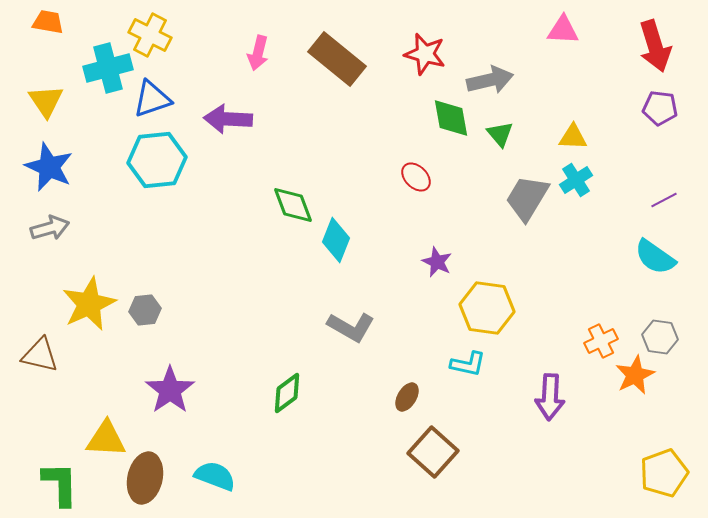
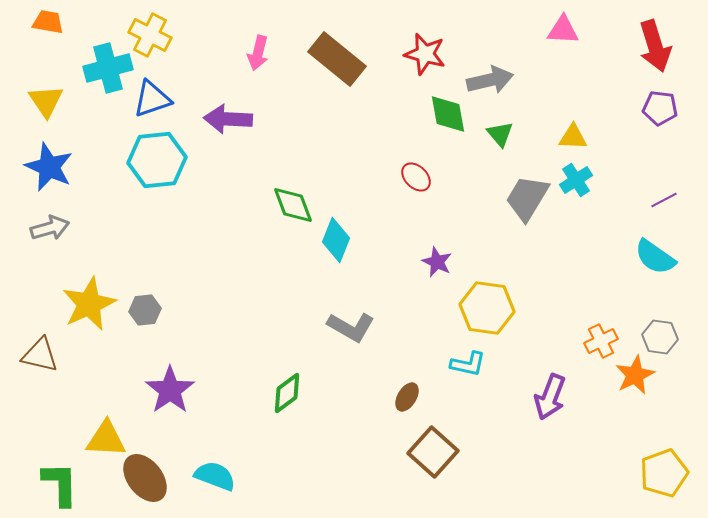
green diamond at (451, 118): moved 3 px left, 4 px up
purple arrow at (550, 397): rotated 18 degrees clockwise
brown ellipse at (145, 478): rotated 51 degrees counterclockwise
